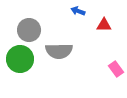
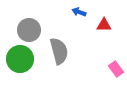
blue arrow: moved 1 px right, 1 px down
gray semicircle: rotated 104 degrees counterclockwise
